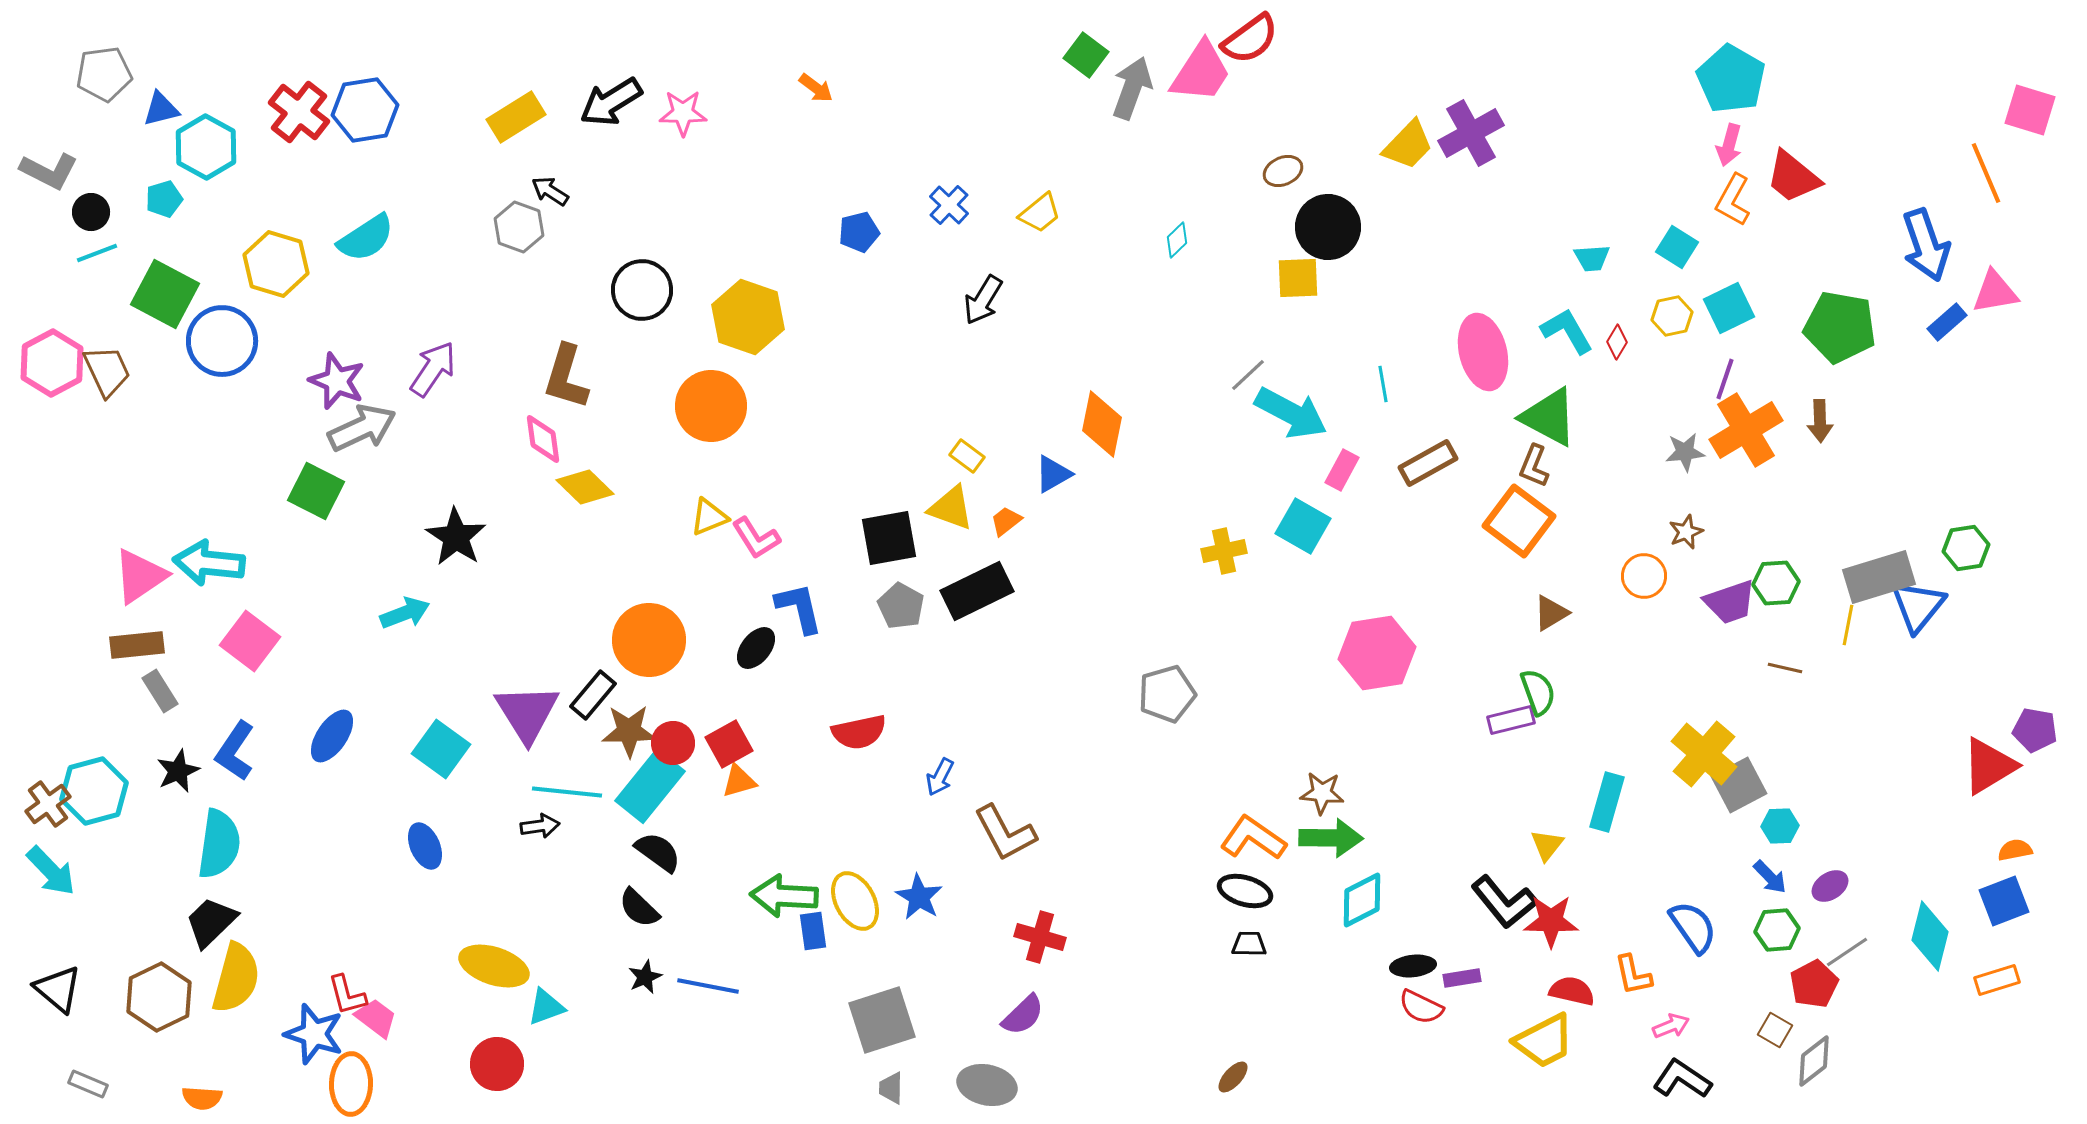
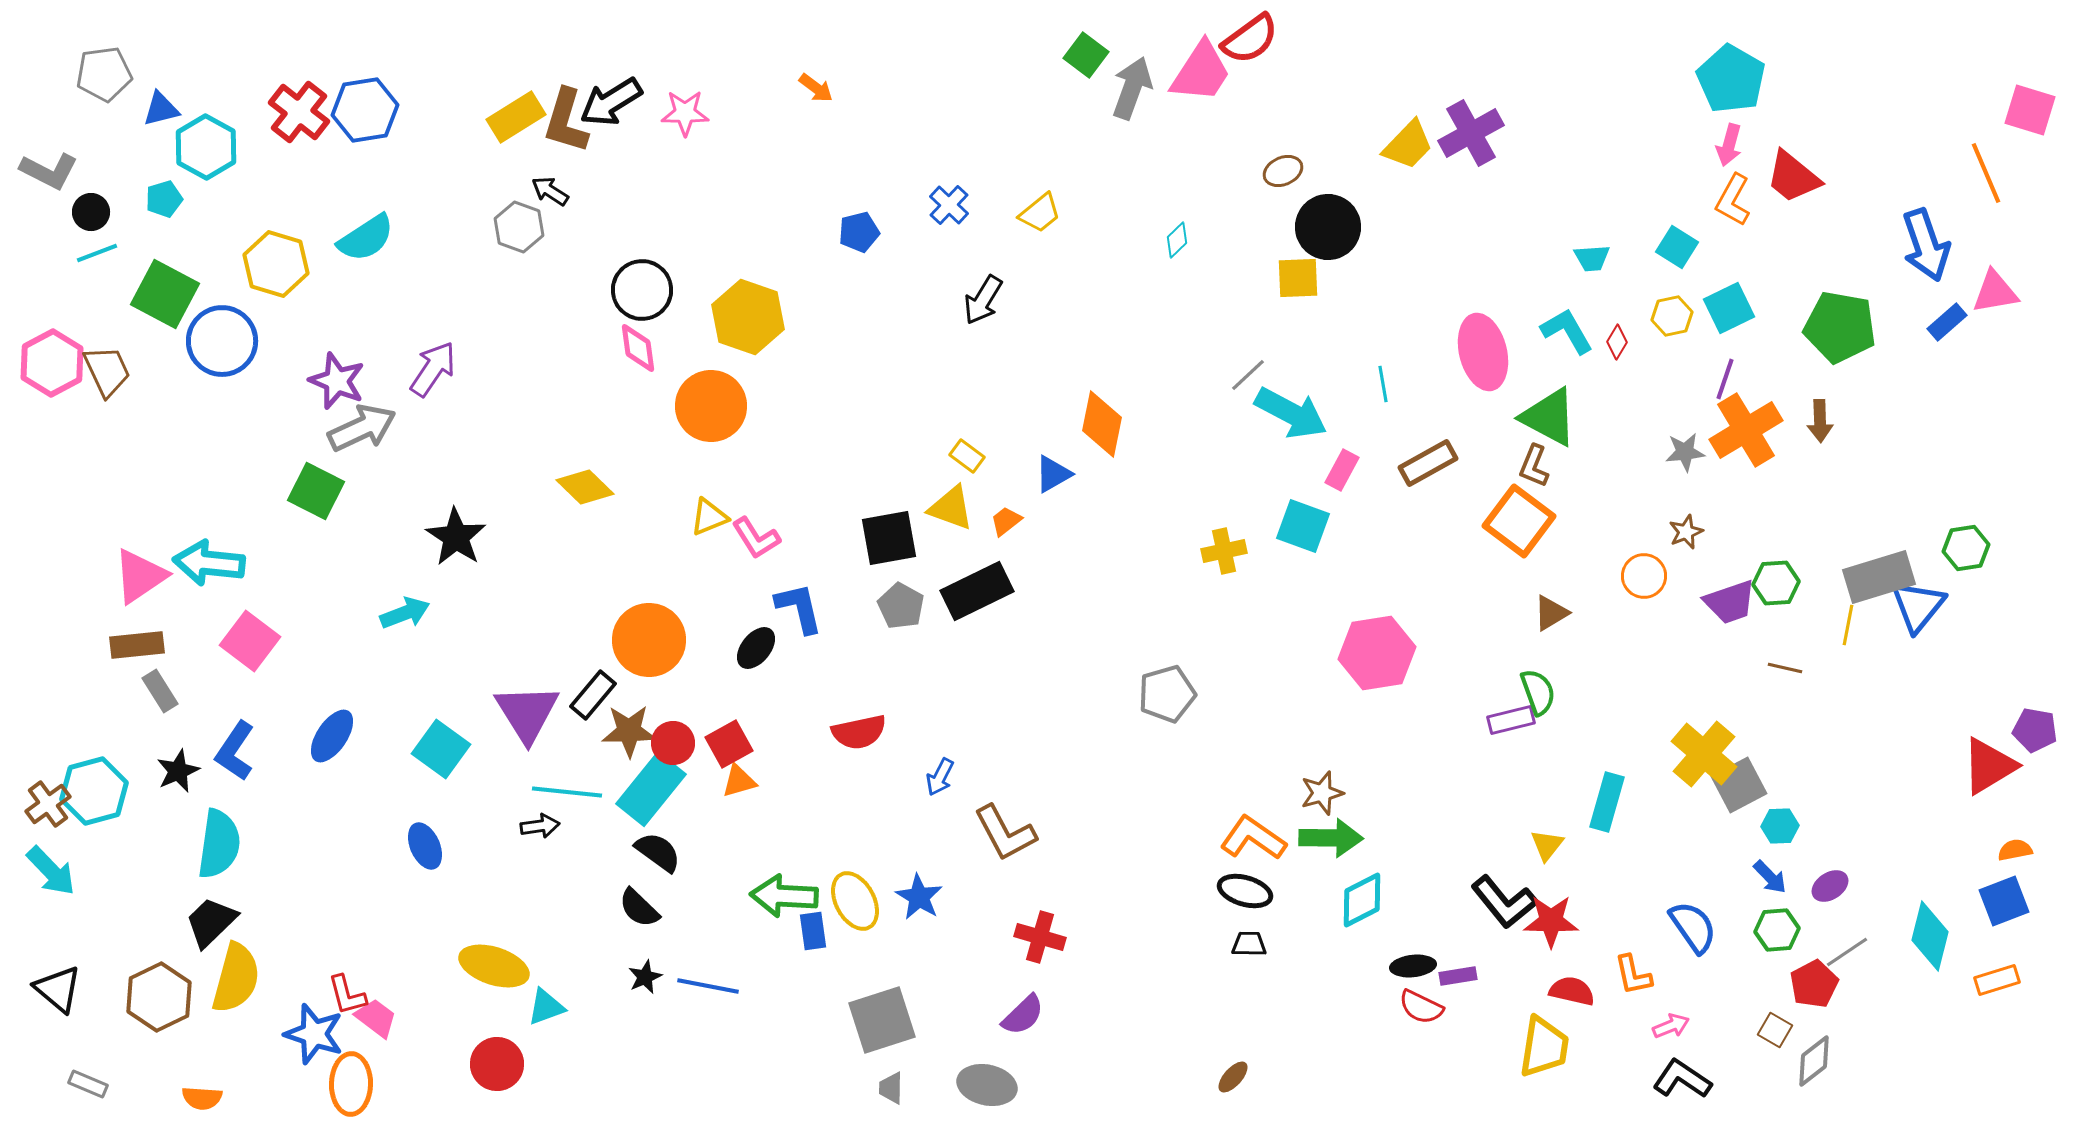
pink star at (683, 113): moved 2 px right
brown L-shape at (566, 377): moved 256 px up
pink diamond at (543, 439): moved 95 px right, 91 px up
cyan square at (1303, 526): rotated 10 degrees counterclockwise
cyan rectangle at (650, 786): moved 1 px right, 3 px down
brown star at (1322, 793): rotated 21 degrees counterclockwise
purple rectangle at (1462, 978): moved 4 px left, 2 px up
yellow trapezoid at (1544, 1041): moved 6 px down; rotated 54 degrees counterclockwise
